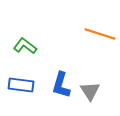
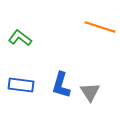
orange line: moved 7 px up
green L-shape: moved 5 px left, 8 px up
gray triangle: moved 1 px down
